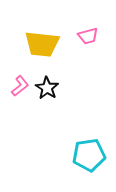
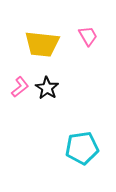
pink trapezoid: rotated 105 degrees counterclockwise
pink L-shape: moved 1 px down
cyan pentagon: moved 7 px left, 7 px up
